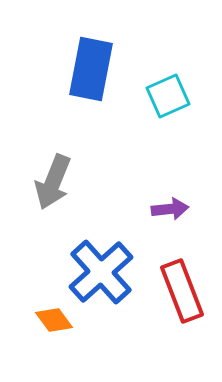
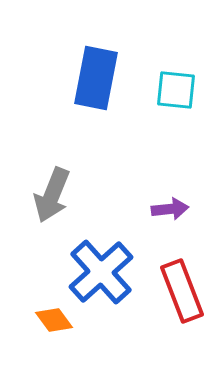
blue rectangle: moved 5 px right, 9 px down
cyan square: moved 8 px right, 6 px up; rotated 30 degrees clockwise
gray arrow: moved 1 px left, 13 px down
